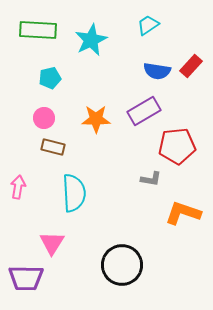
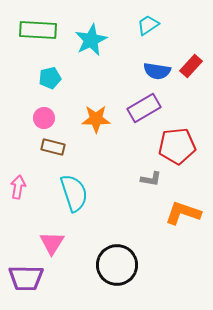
purple rectangle: moved 3 px up
cyan semicircle: rotated 15 degrees counterclockwise
black circle: moved 5 px left
